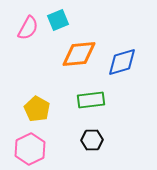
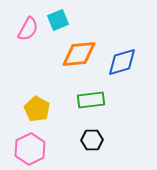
pink semicircle: moved 1 px down
